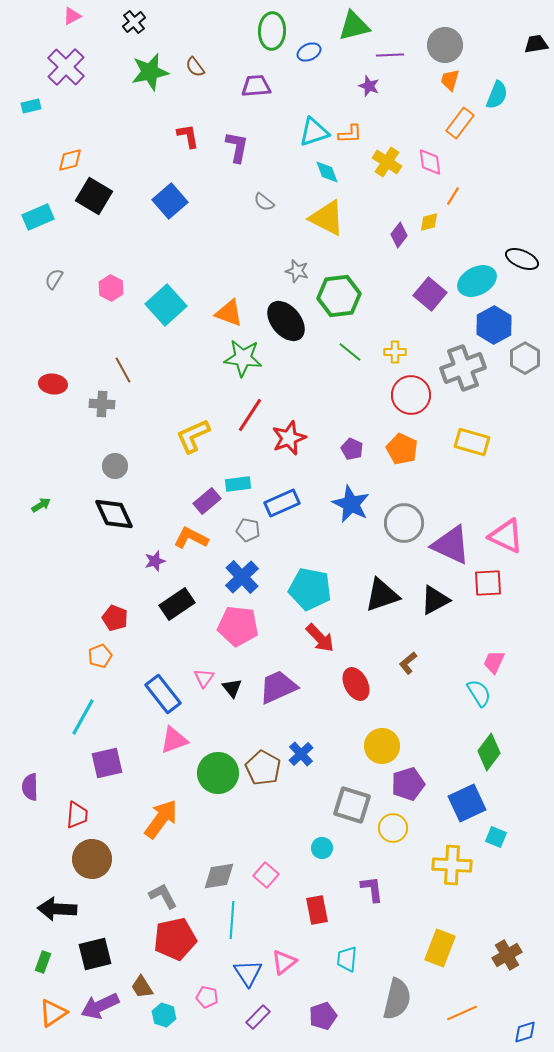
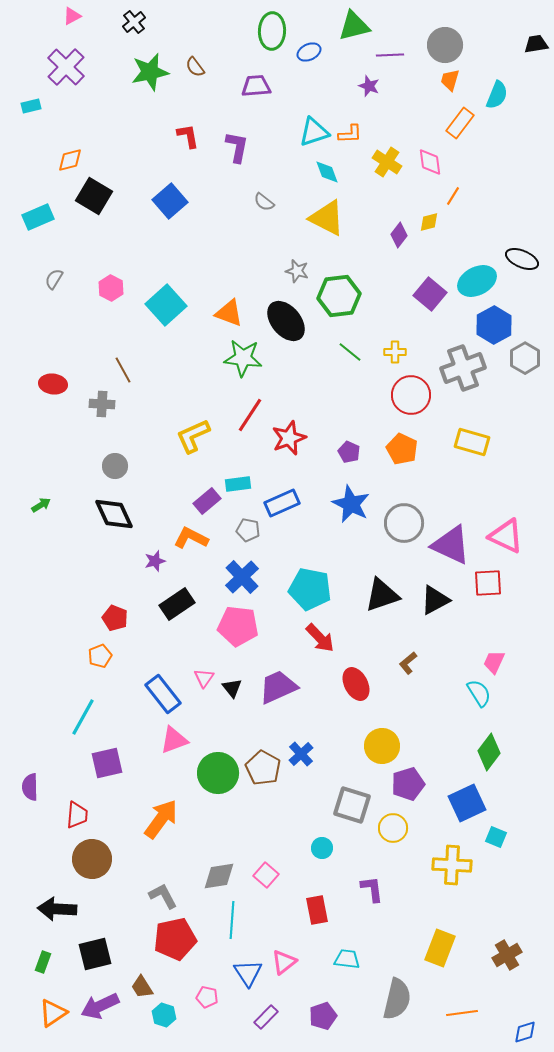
purple pentagon at (352, 449): moved 3 px left, 3 px down
cyan trapezoid at (347, 959): rotated 92 degrees clockwise
orange line at (462, 1013): rotated 16 degrees clockwise
purple rectangle at (258, 1017): moved 8 px right
